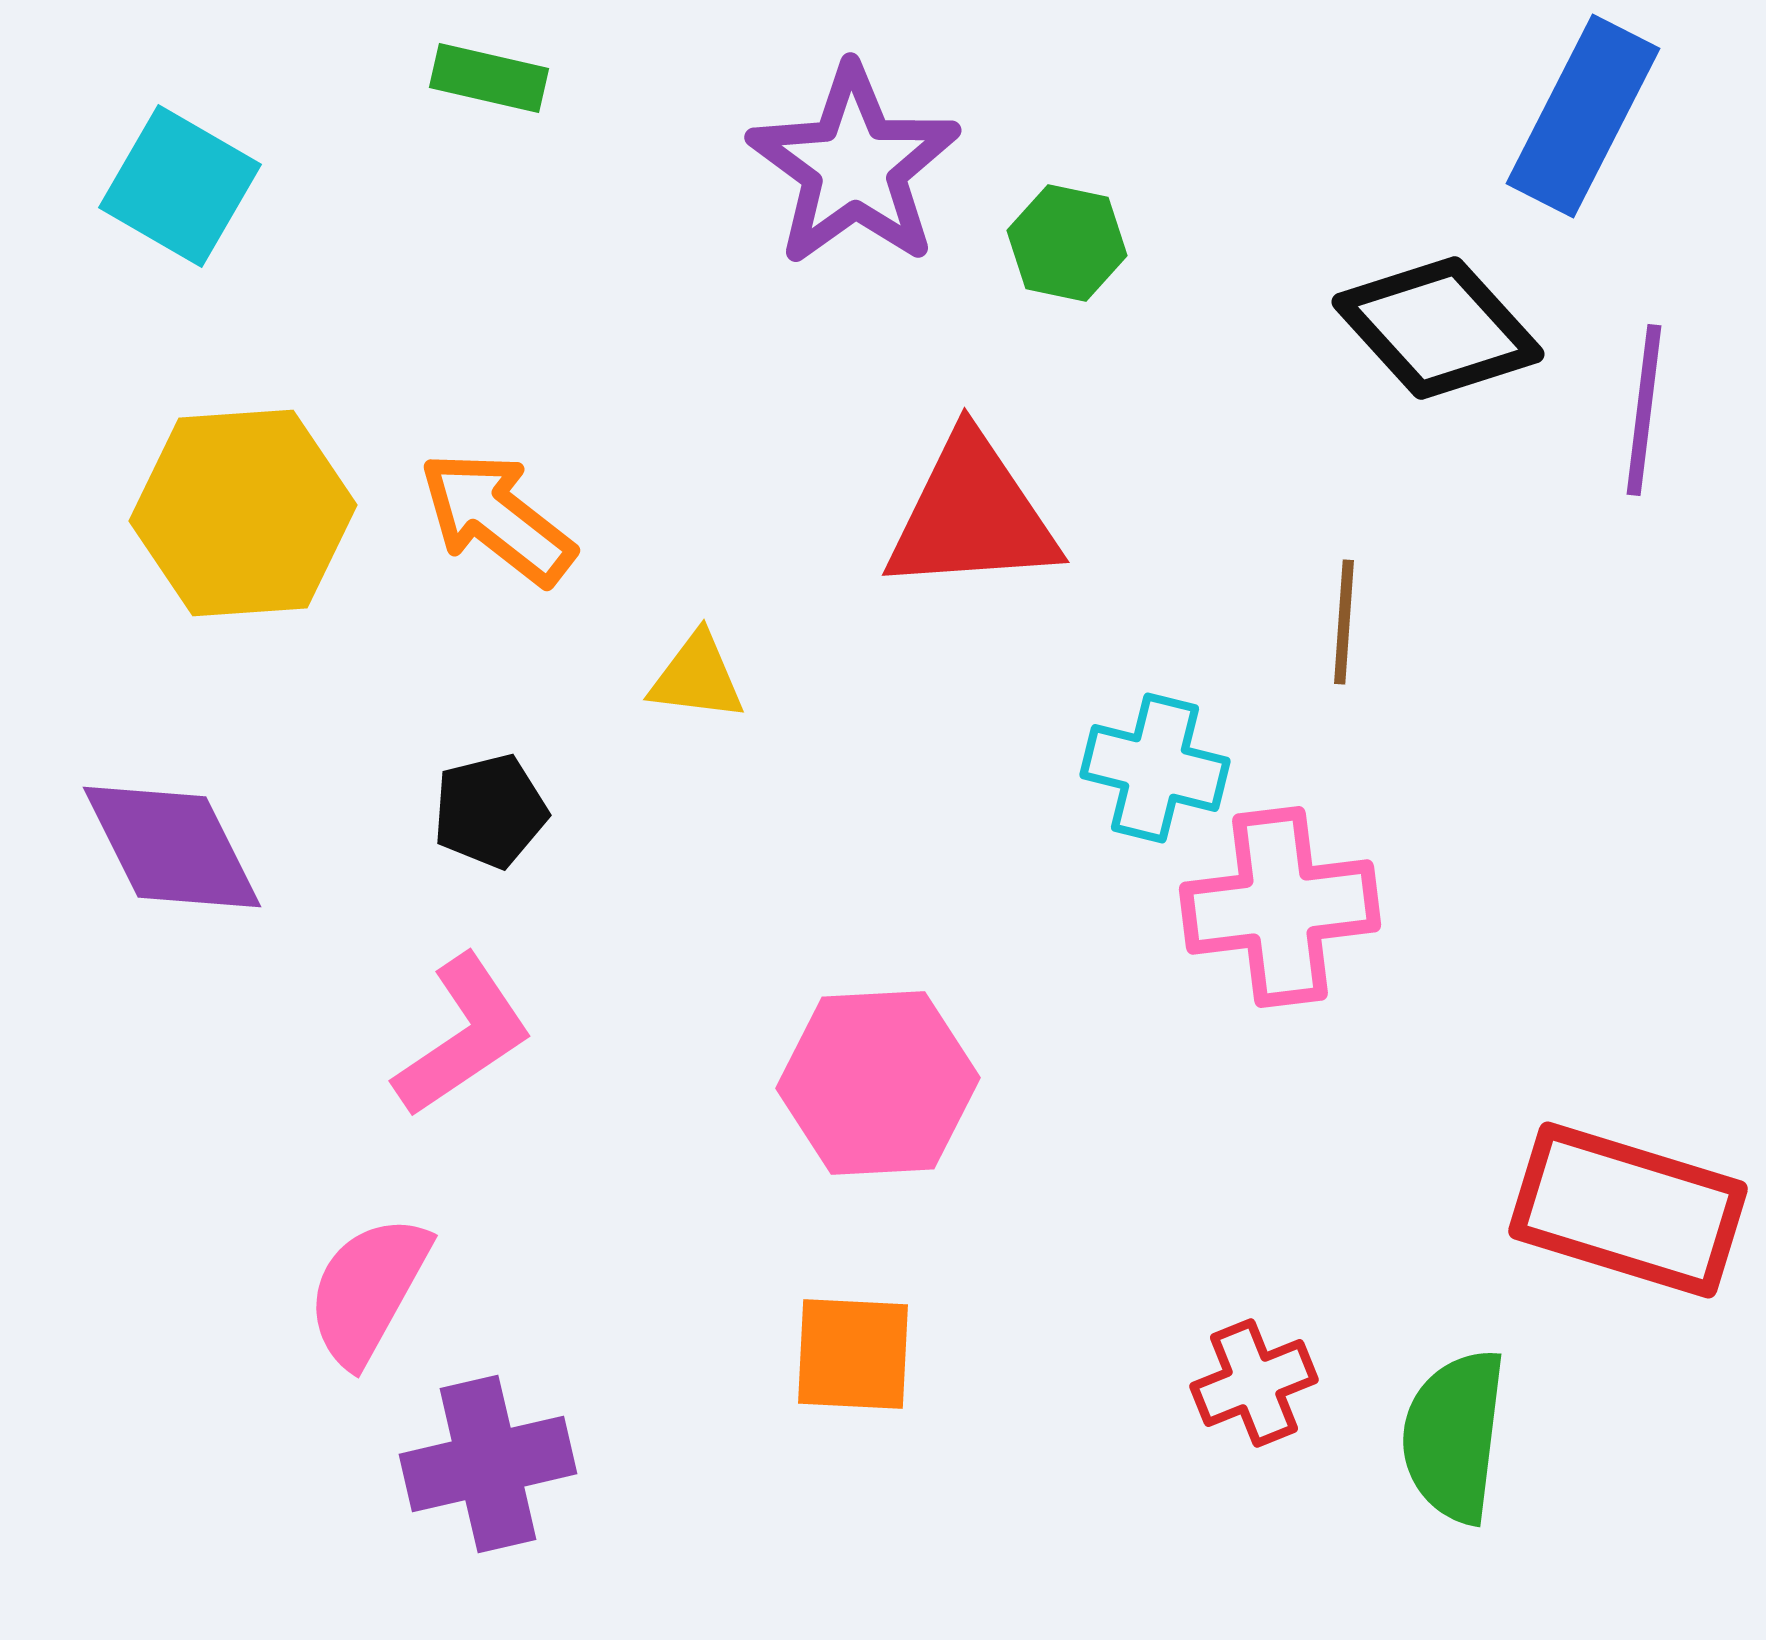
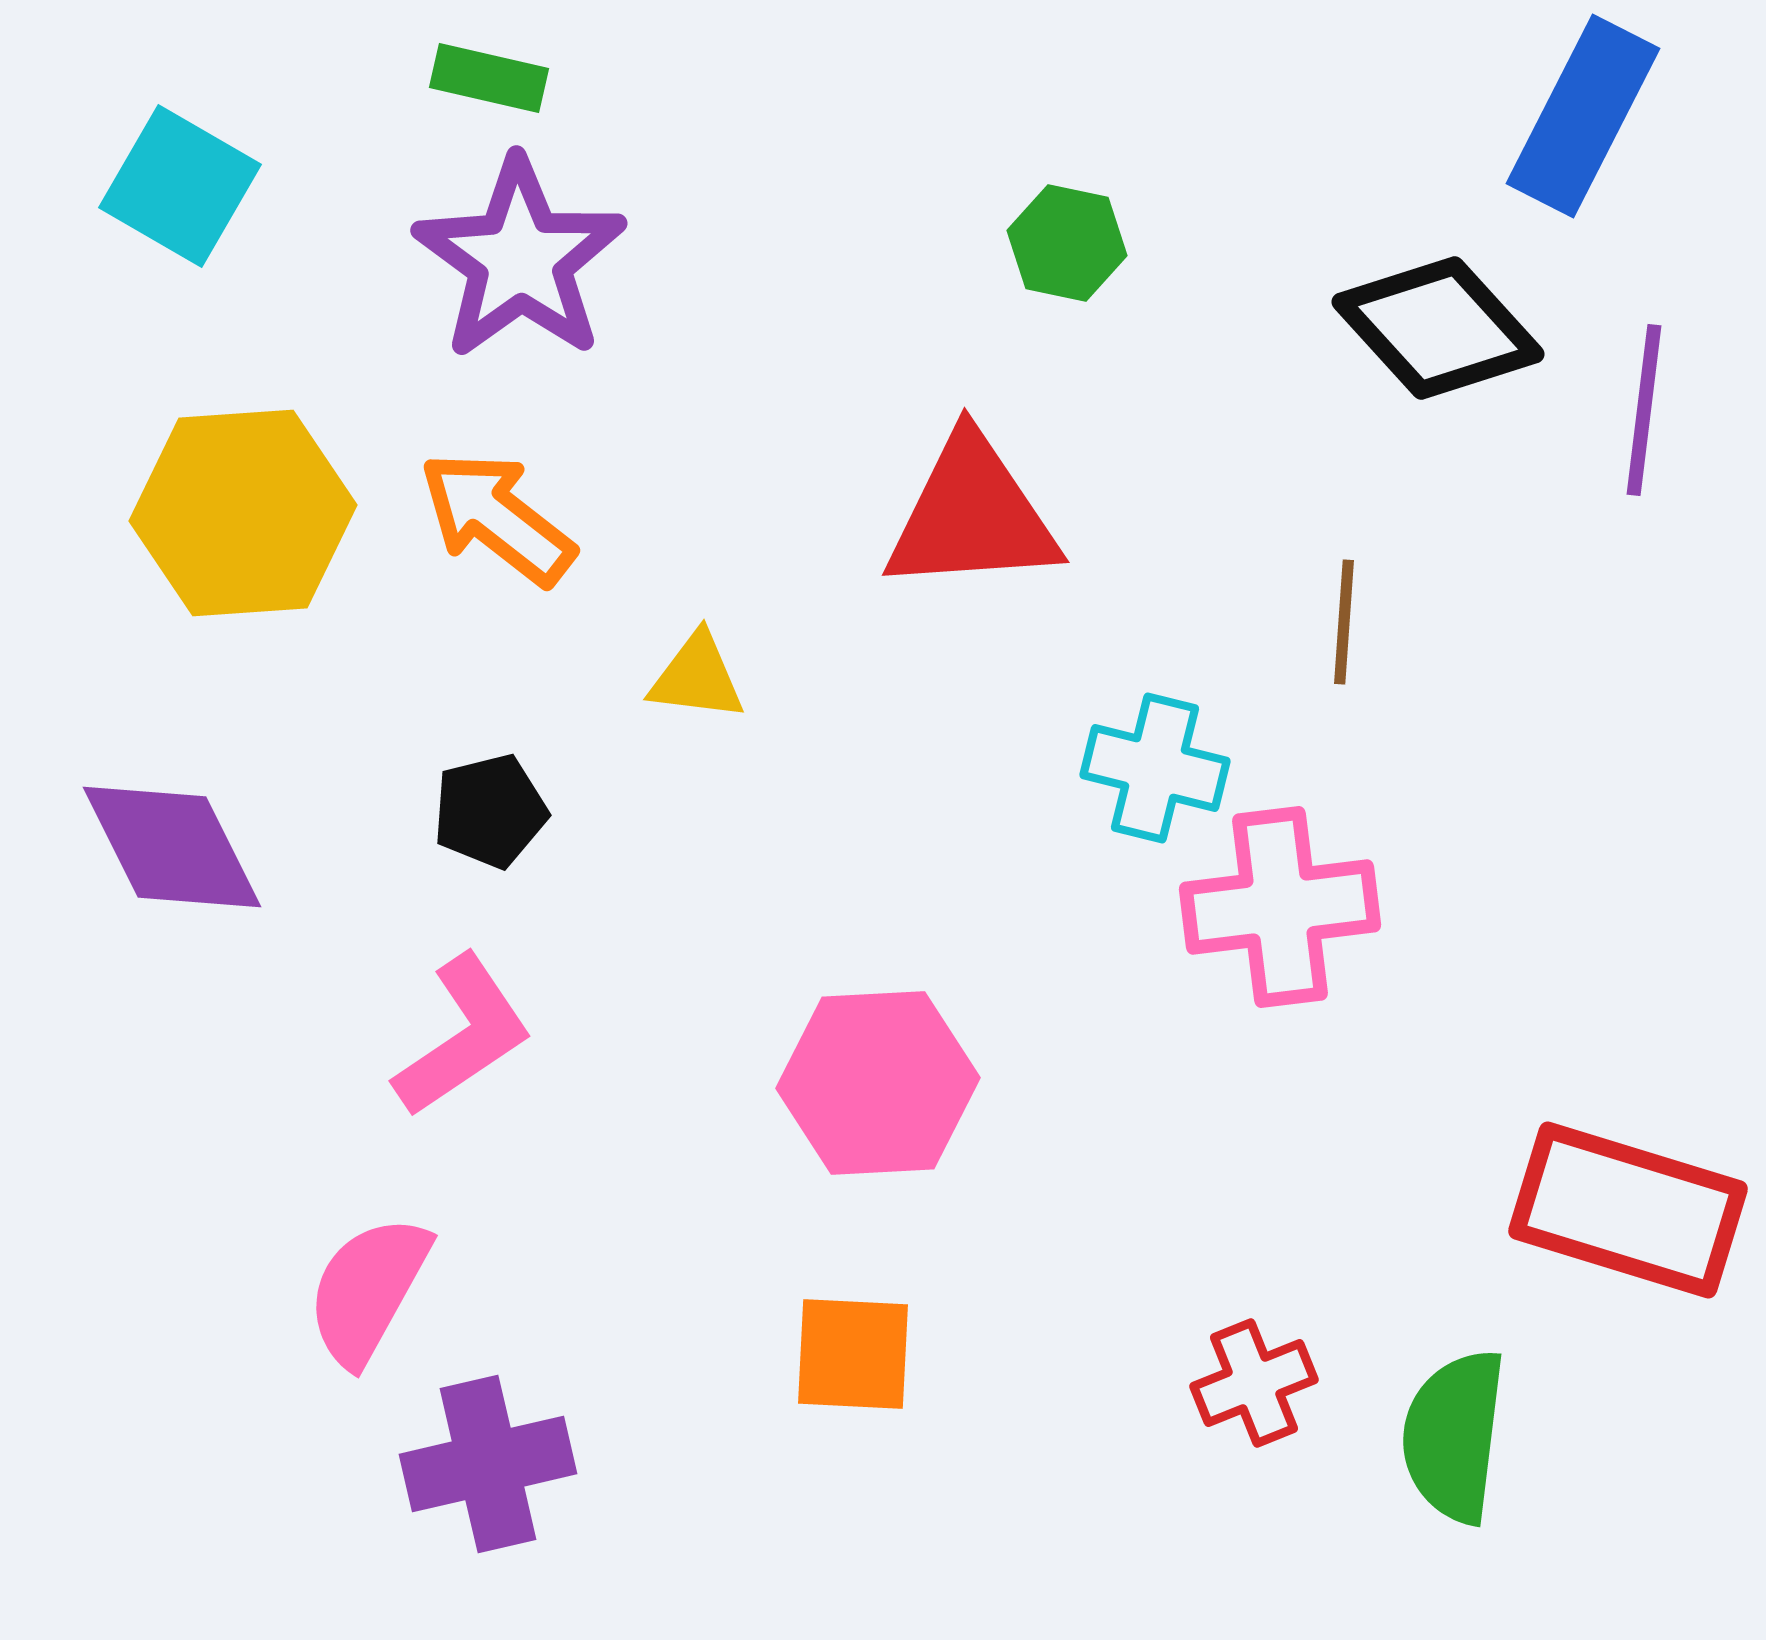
purple star: moved 334 px left, 93 px down
